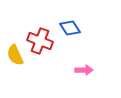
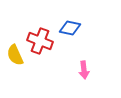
blue diamond: rotated 45 degrees counterclockwise
pink arrow: rotated 84 degrees clockwise
